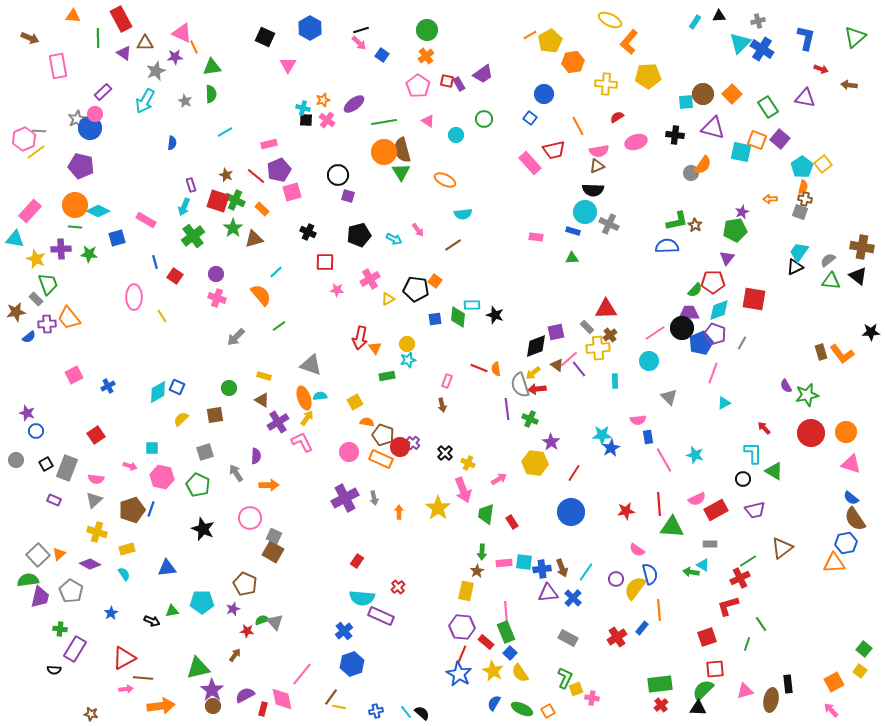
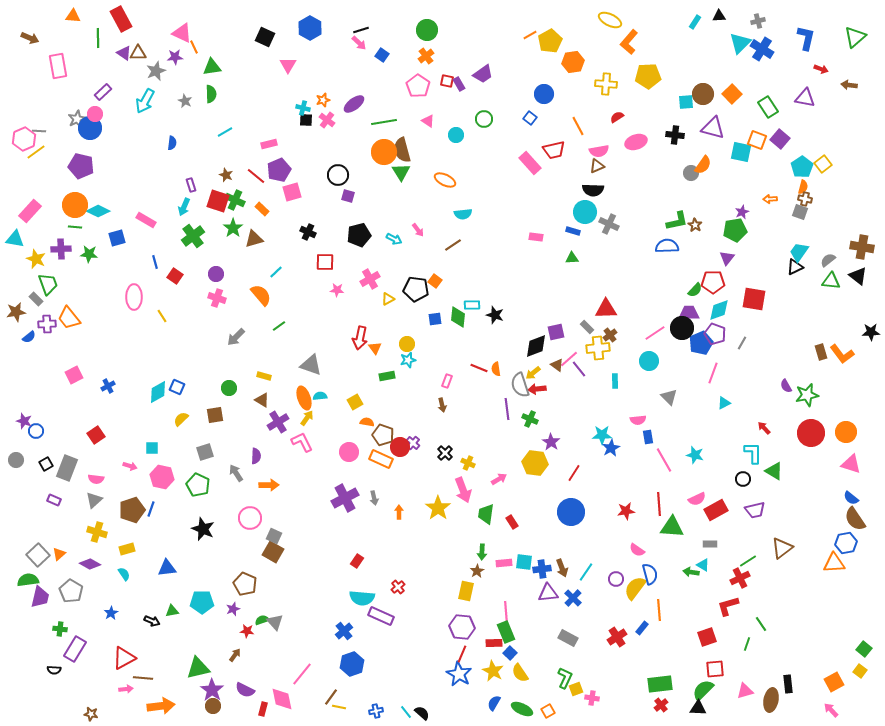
brown triangle at (145, 43): moved 7 px left, 10 px down
purple star at (27, 413): moved 3 px left, 8 px down
red rectangle at (486, 642): moved 8 px right, 1 px down; rotated 42 degrees counterclockwise
purple semicircle at (245, 695): moved 5 px up; rotated 126 degrees counterclockwise
